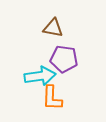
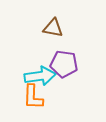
purple pentagon: moved 5 px down
orange L-shape: moved 19 px left, 1 px up
